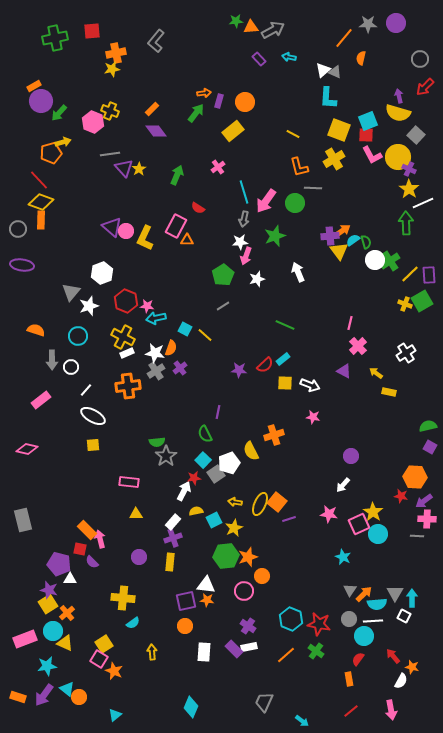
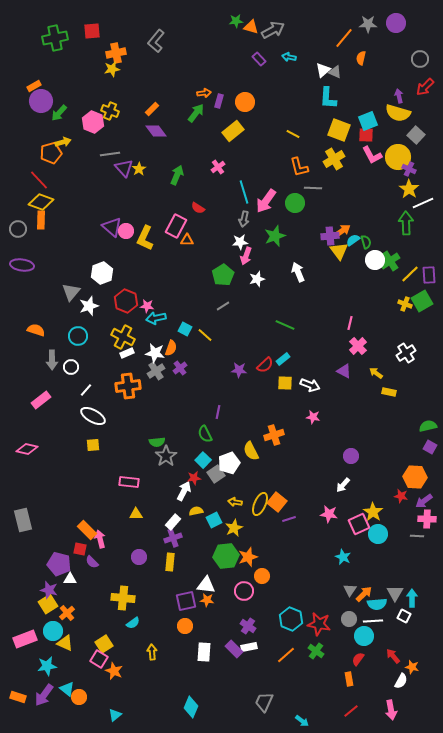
orange triangle at (251, 27): rotated 21 degrees clockwise
